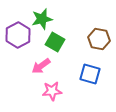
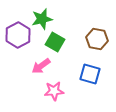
brown hexagon: moved 2 px left
pink star: moved 2 px right
